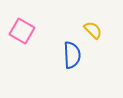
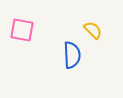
pink square: moved 1 px up; rotated 20 degrees counterclockwise
